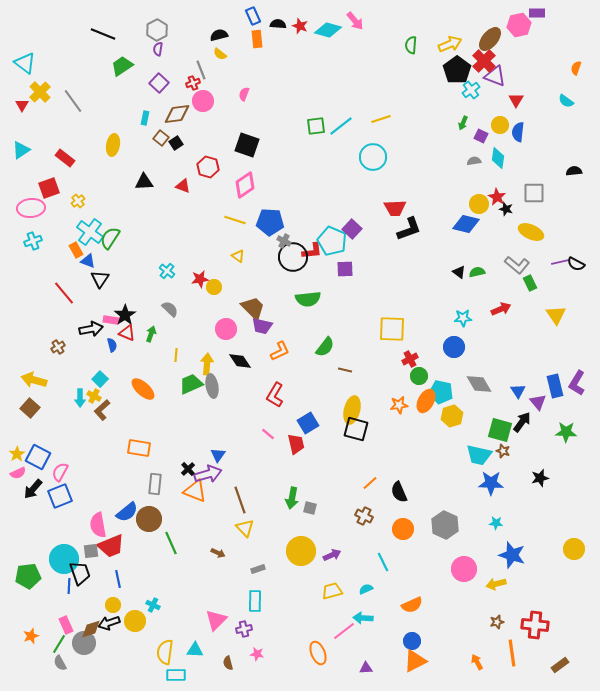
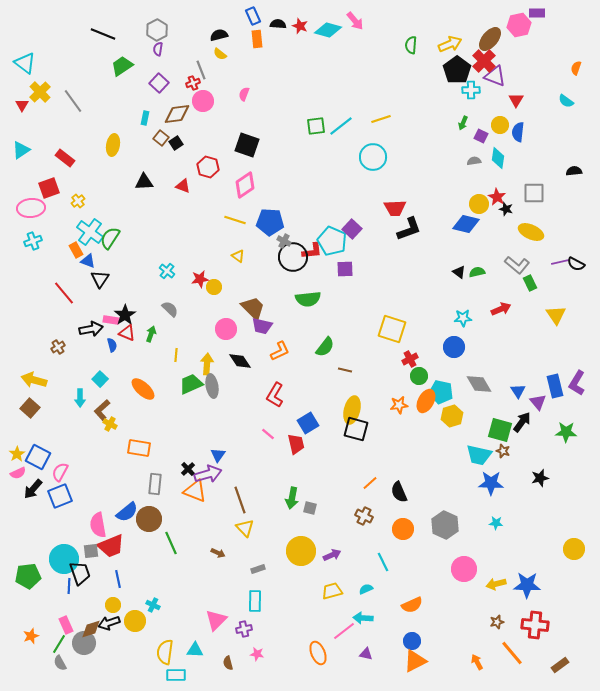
cyan cross at (471, 90): rotated 36 degrees clockwise
yellow square at (392, 329): rotated 16 degrees clockwise
yellow cross at (94, 396): moved 16 px right, 28 px down
blue star at (512, 555): moved 15 px right, 30 px down; rotated 16 degrees counterclockwise
orange line at (512, 653): rotated 32 degrees counterclockwise
purple triangle at (366, 668): moved 14 px up; rotated 16 degrees clockwise
